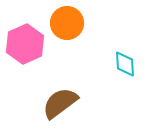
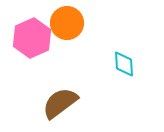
pink hexagon: moved 7 px right, 6 px up
cyan diamond: moved 1 px left
